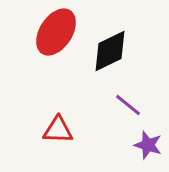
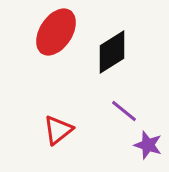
black diamond: moved 2 px right, 1 px down; rotated 6 degrees counterclockwise
purple line: moved 4 px left, 6 px down
red triangle: rotated 40 degrees counterclockwise
